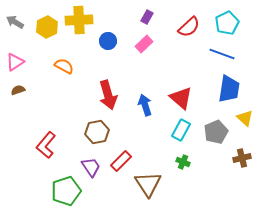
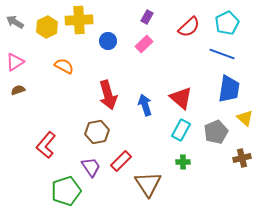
green cross: rotated 24 degrees counterclockwise
